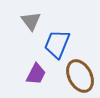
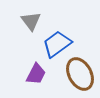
blue trapezoid: rotated 32 degrees clockwise
brown ellipse: moved 2 px up
